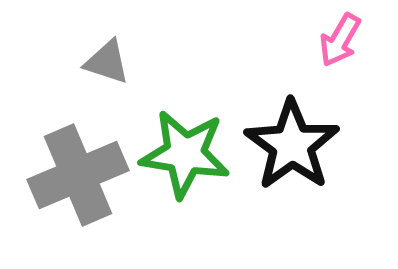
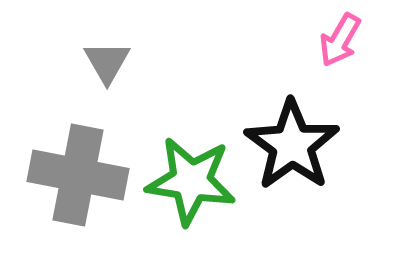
gray triangle: rotated 42 degrees clockwise
green star: moved 6 px right, 27 px down
gray cross: rotated 34 degrees clockwise
